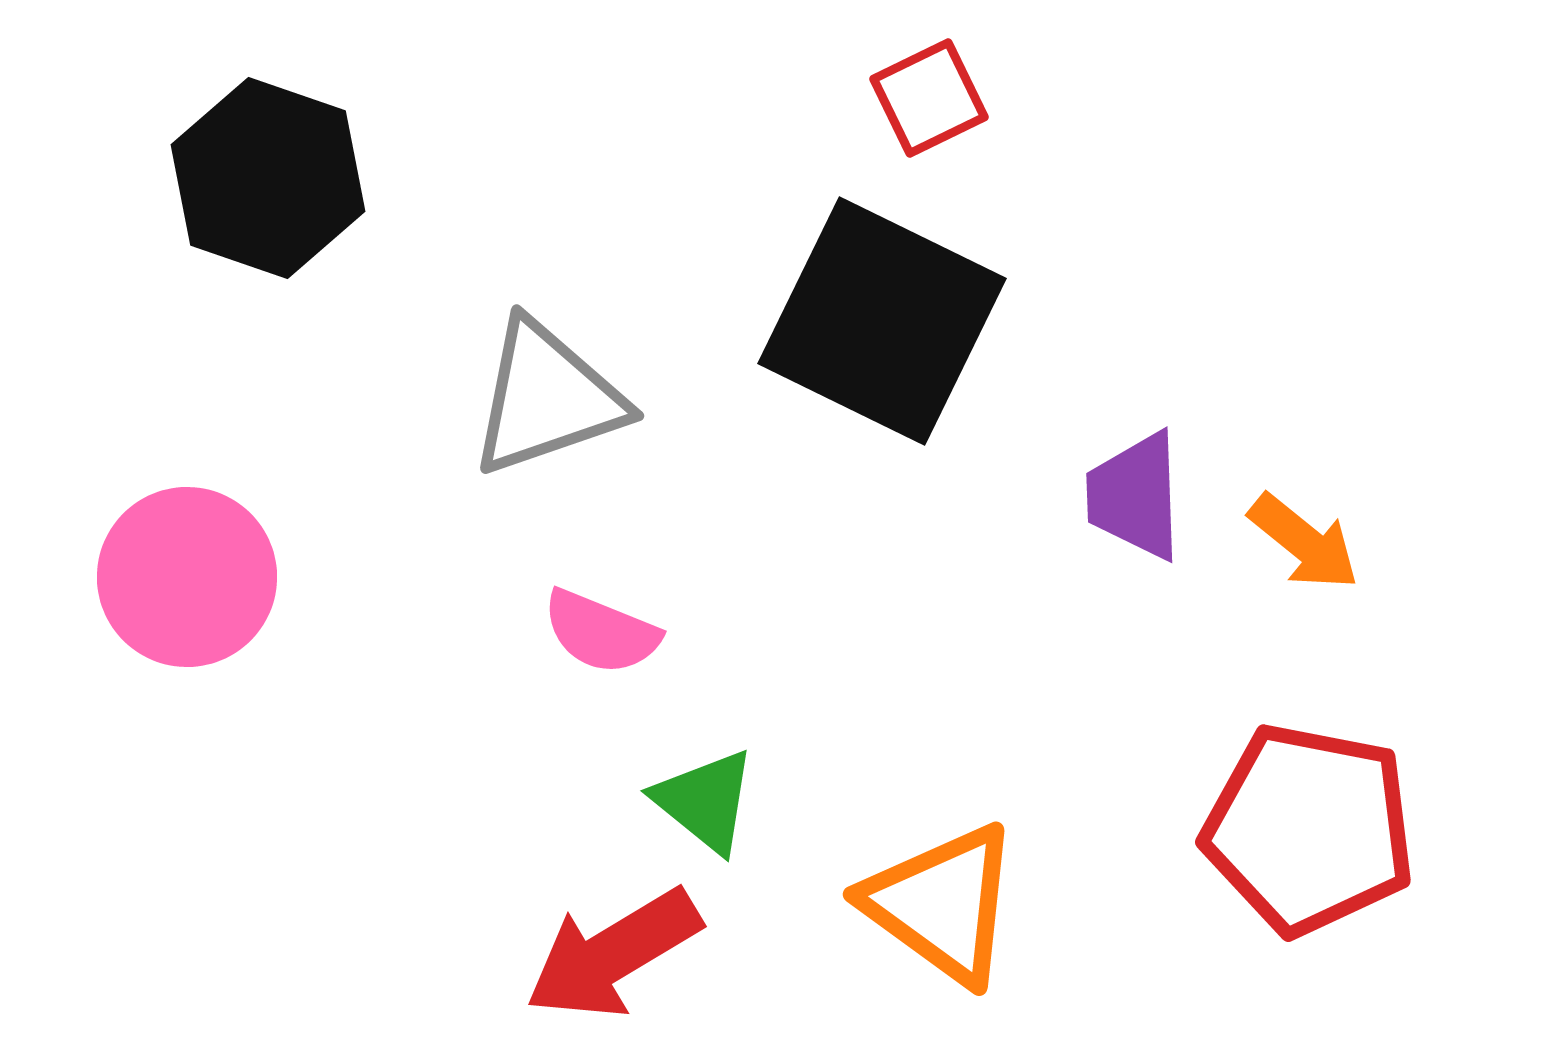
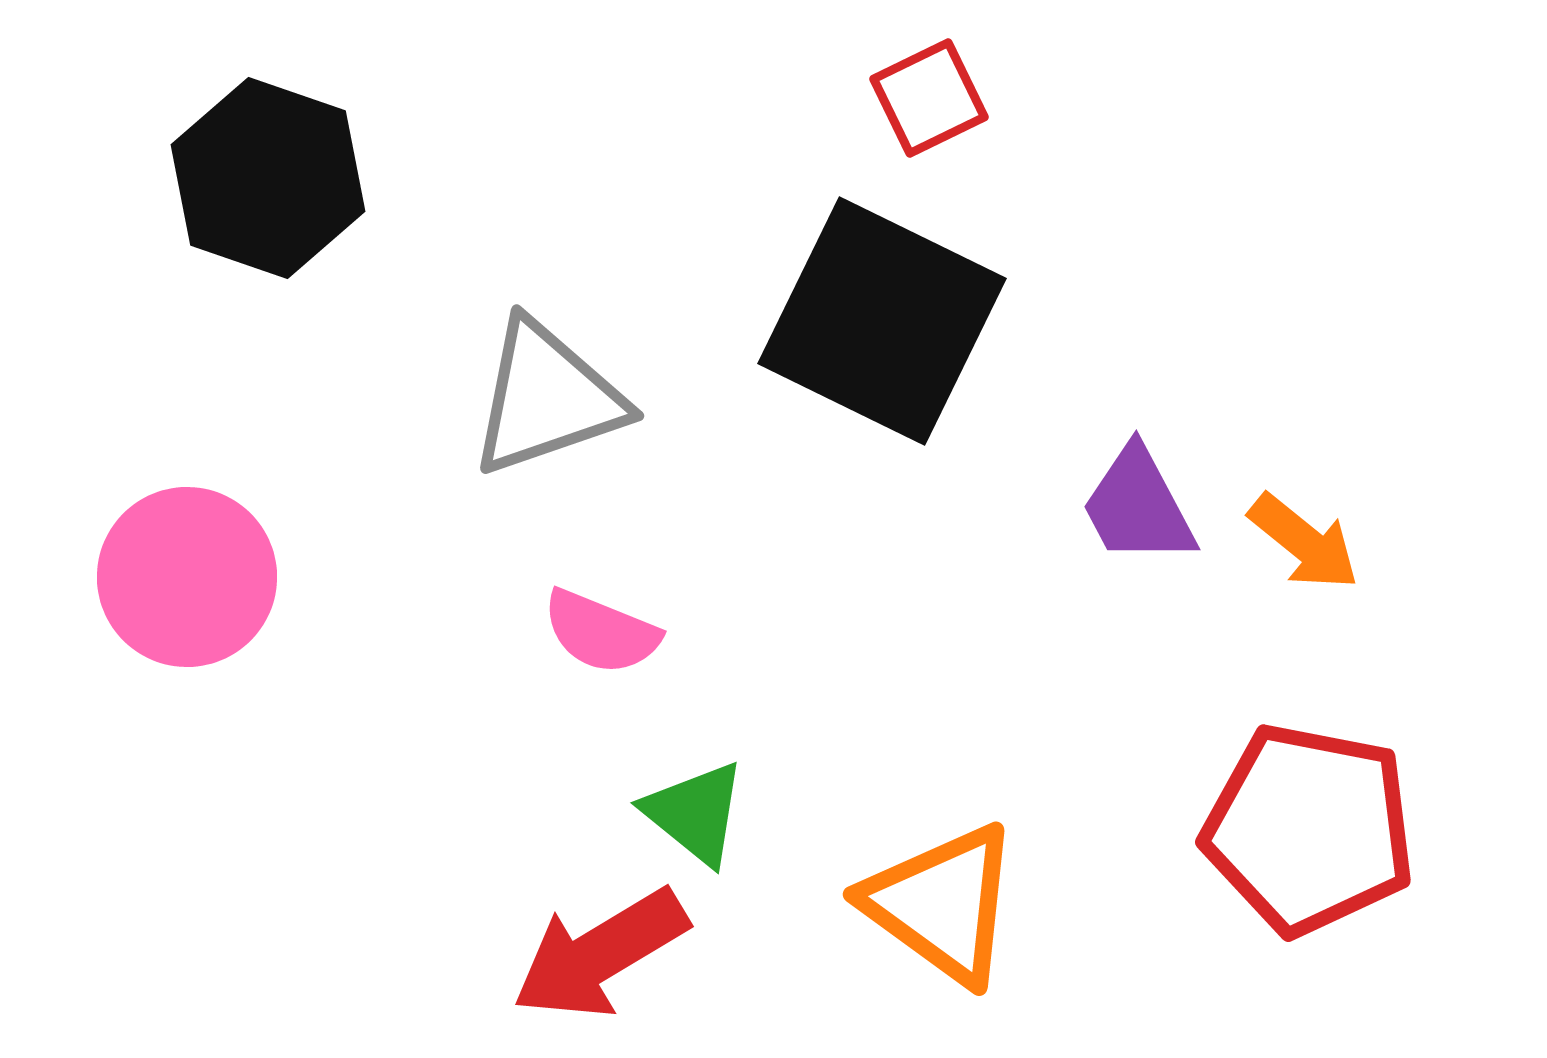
purple trapezoid: moved 3 px right, 10 px down; rotated 26 degrees counterclockwise
green triangle: moved 10 px left, 12 px down
red arrow: moved 13 px left
